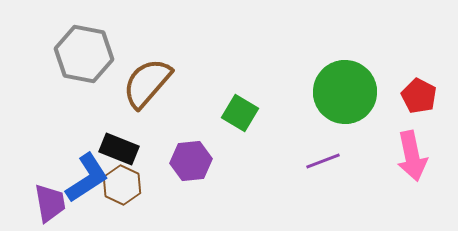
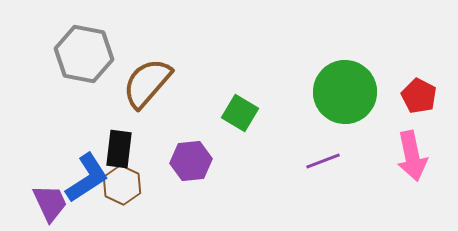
black rectangle: rotated 75 degrees clockwise
purple trapezoid: rotated 15 degrees counterclockwise
